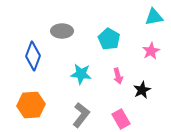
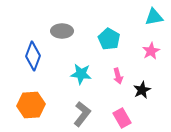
gray L-shape: moved 1 px right, 1 px up
pink rectangle: moved 1 px right, 1 px up
